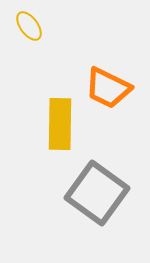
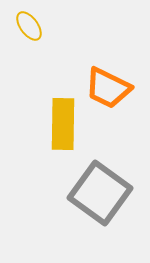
yellow rectangle: moved 3 px right
gray square: moved 3 px right
